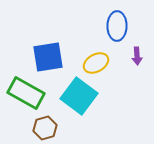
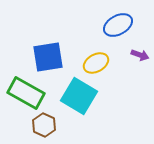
blue ellipse: moved 1 px right, 1 px up; rotated 60 degrees clockwise
purple arrow: moved 3 px right, 1 px up; rotated 66 degrees counterclockwise
cyan square: rotated 6 degrees counterclockwise
brown hexagon: moved 1 px left, 3 px up; rotated 20 degrees counterclockwise
